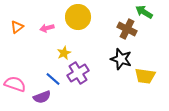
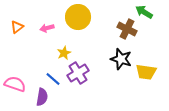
yellow trapezoid: moved 1 px right, 4 px up
purple semicircle: rotated 60 degrees counterclockwise
